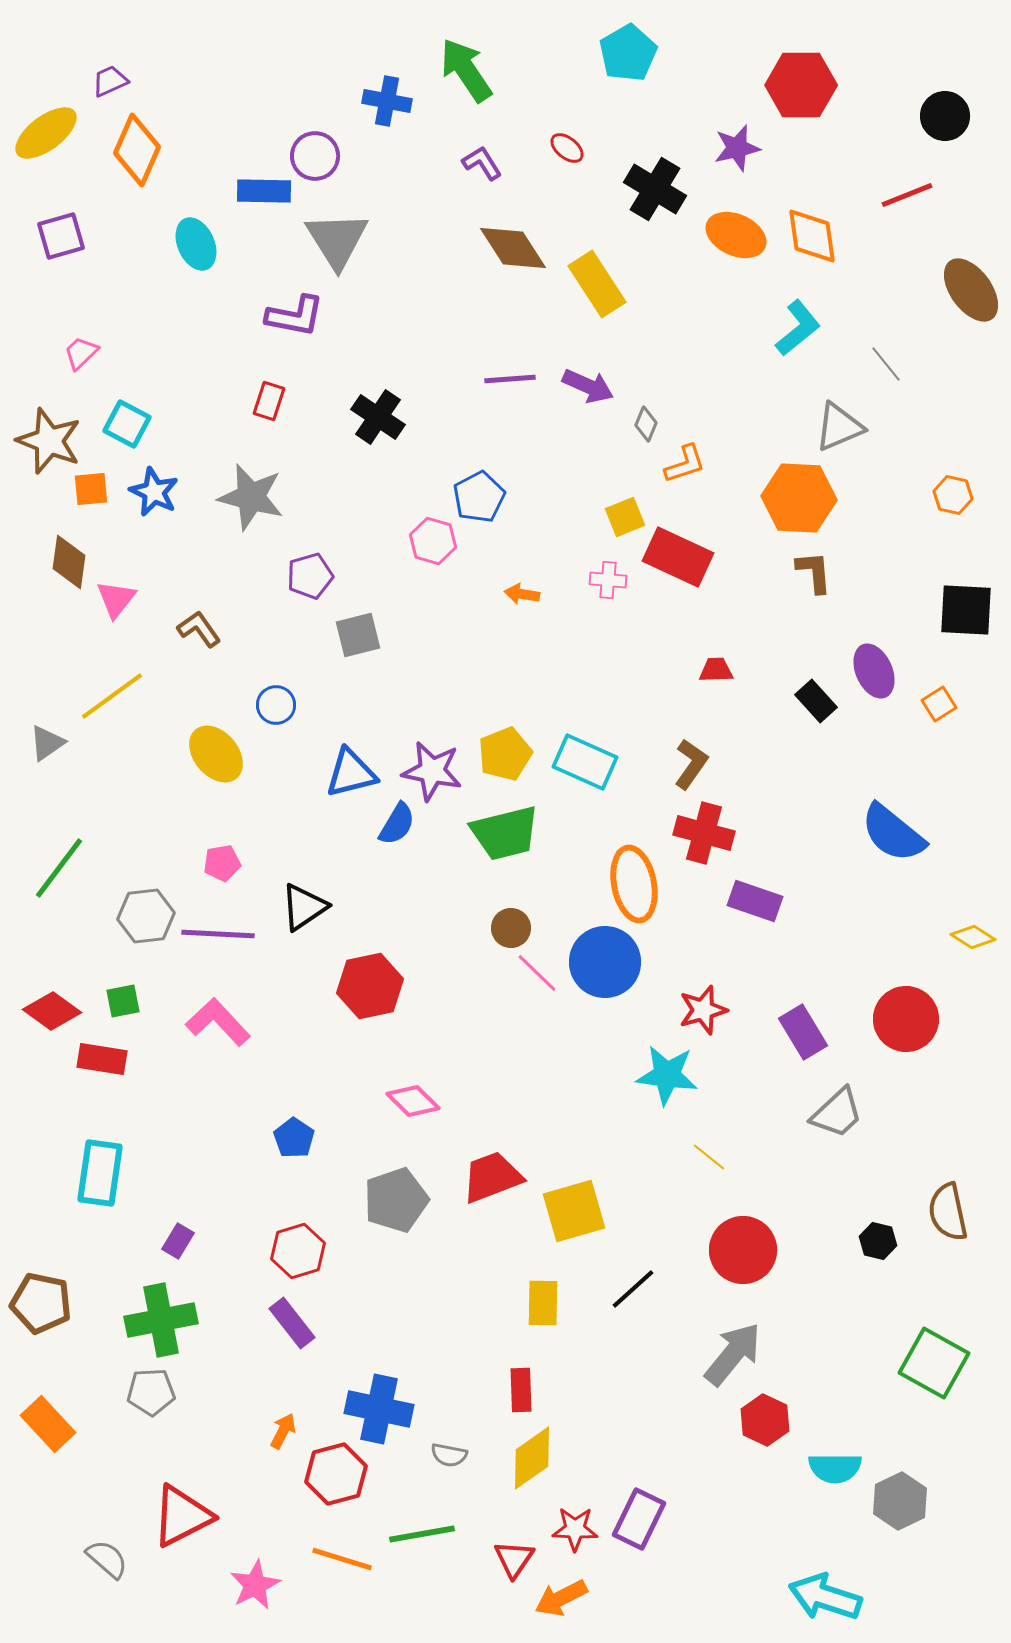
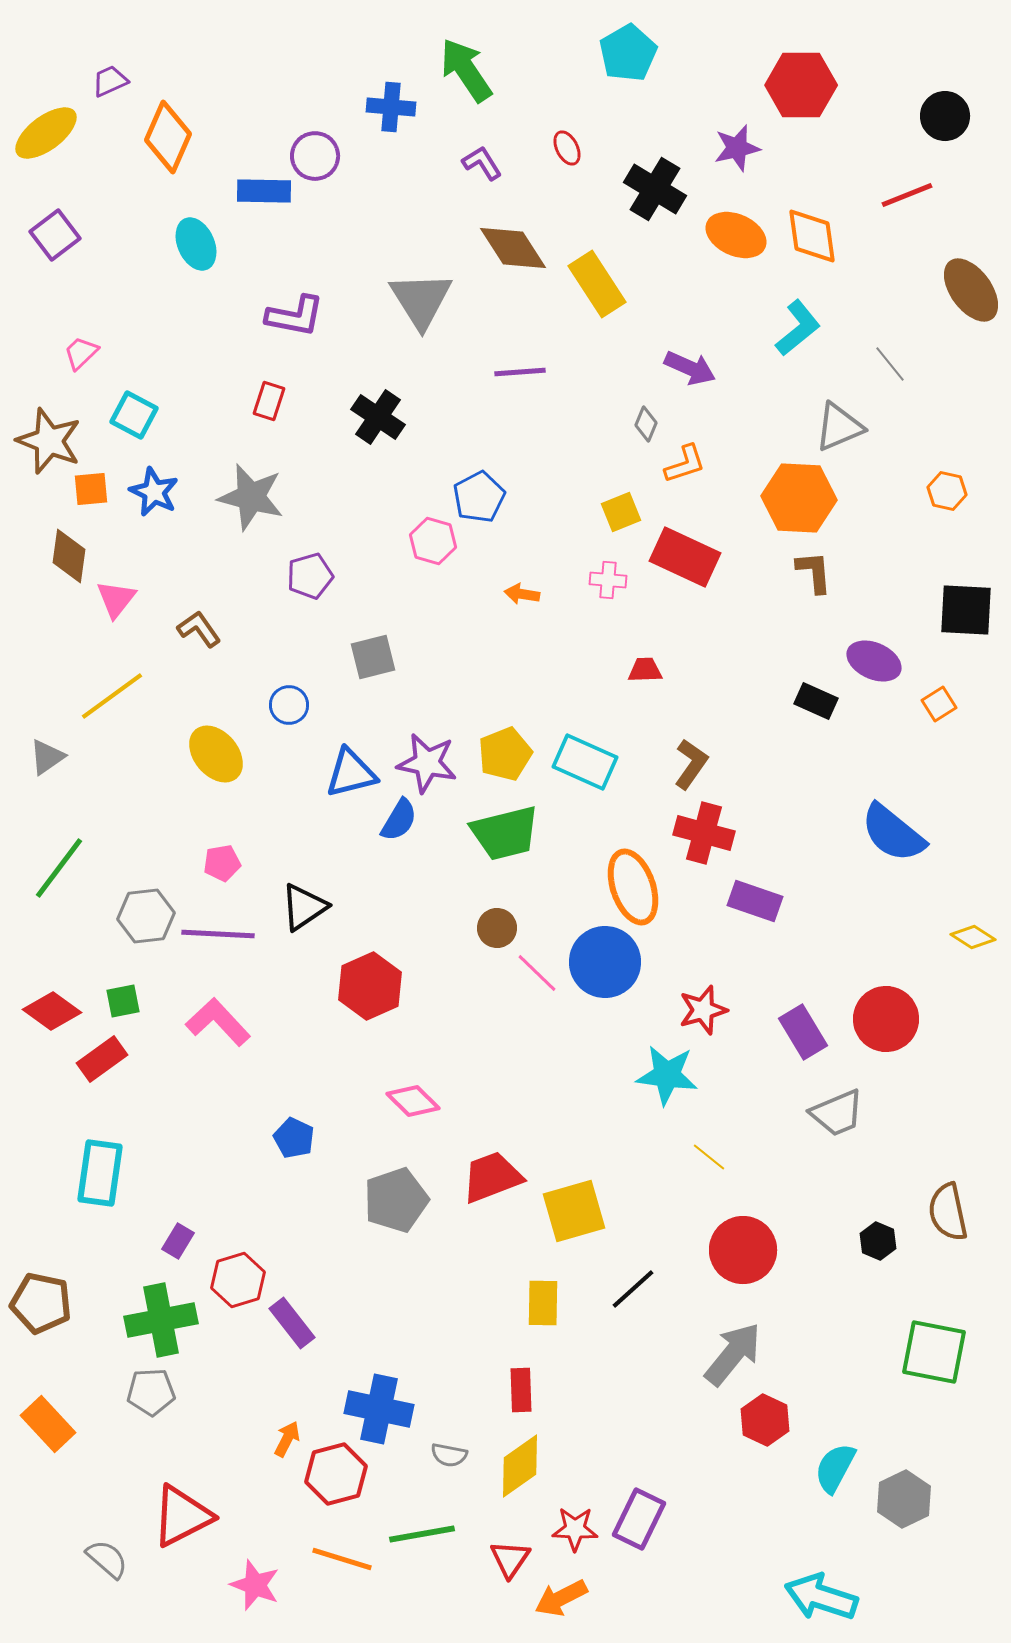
blue cross at (387, 101): moved 4 px right, 6 px down; rotated 6 degrees counterclockwise
red ellipse at (567, 148): rotated 24 degrees clockwise
orange diamond at (137, 150): moved 31 px right, 13 px up
purple square at (61, 236): moved 6 px left, 1 px up; rotated 21 degrees counterclockwise
gray triangle at (337, 240): moved 84 px right, 60 px down
gray line at (886, 364): moved 4 px right
purple line at (510, 379): moved 10 px right, 7 px up
purple arrow at (588, 386): moved 102 px right, 18 px up
cyan square at (127, 424): moved 7 px right, 9 px up
orange hexagon at (953, 495): moved 6 px left, 4 px up
yellow square at (625, 517): moved 4 px left, 5 px up
red rectangle at (678, 557): moved 7 px right
brown diamond at (69, 562): moved 6 px up
gray square at (358, 635): moved 15 px right, 22 px down
red trapezoid at (716, 670): moved 71 px left
purple ellipse at (874, 671): moved 10 px up; rotated 42 degrees counterclockwise
black rectangle at (816, 701): rotated 24 degrees counterclockwise
blue circle at (276, 705): moved 13 px right
gray triangle at (47, 743): moved 14 px down
purple star at (432, 771): moved 5 px left, 8 px up
blue semicircle at (397, 824): moved 2 px right, 4 px up
orange ellipse at (634, 884): moved 1 px left, 3 px down; rotated 8 degrees counterclockwise
brown circle at (511, 928): moved 14 px left
red hexagon at (370, 986): rotated 12 degrees counterclockwise
red circle at (906, 1019): moved 20 px left
red rectangle at (102, 1059): rotated 45 degrees counterclockwise
gray trapezoid at (837, 1113): rotated 20 degrees clockwise
blue pentagon at (294, 1138): rotated 9 degrees counterclockwise
black hexagon at (878, 1241): rotated 9 degrees clockwise
red hexagon at (298, 1251): moved 60 px left, 29 px down
green square at (934, 1363): moved 11 px up; rotated 18 degrees counterclockwise
orange arrow at (283, 1431): moved 4 px right, 8 px down
yellow diamond at (532, 1458): moved 12 px left, 8 px down
cyan semicircle at (835, 1468): rotated 118 degrees clockwise
gray hexagon at (900, 1501): moved 4 px right, 2 px up
red triangle at (514, 1559): moved 4 px left
pink star at (255, 1585): rotated 24 degrees counterclockwise
cyan arrow at (825, 1597): moved 4 px left
